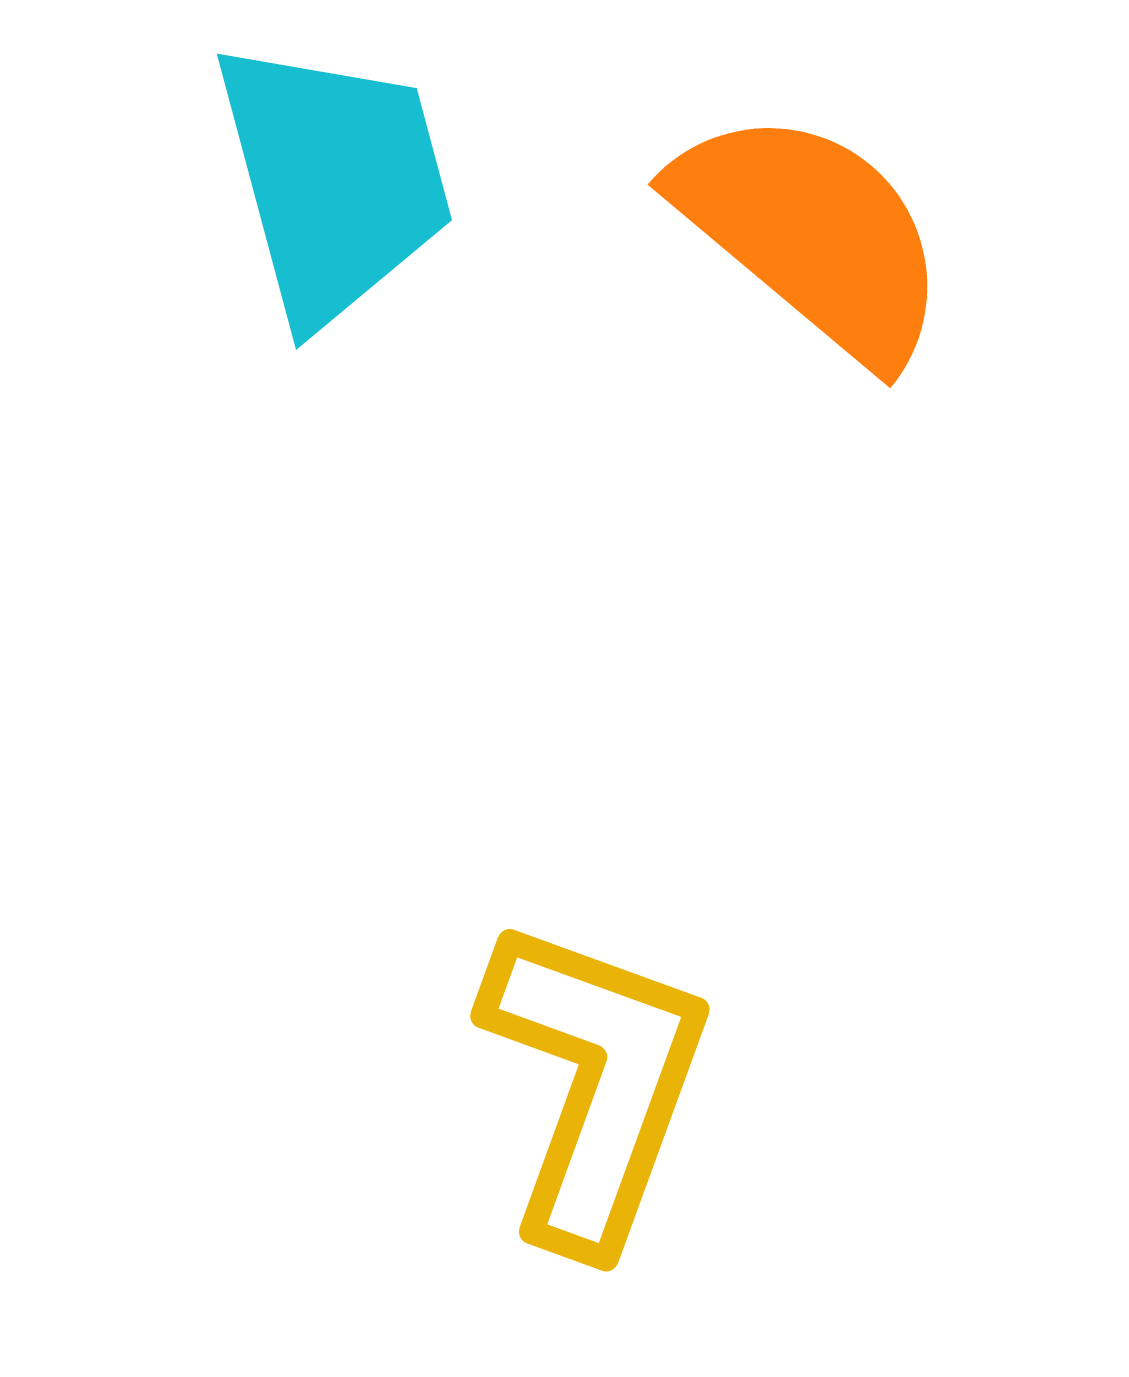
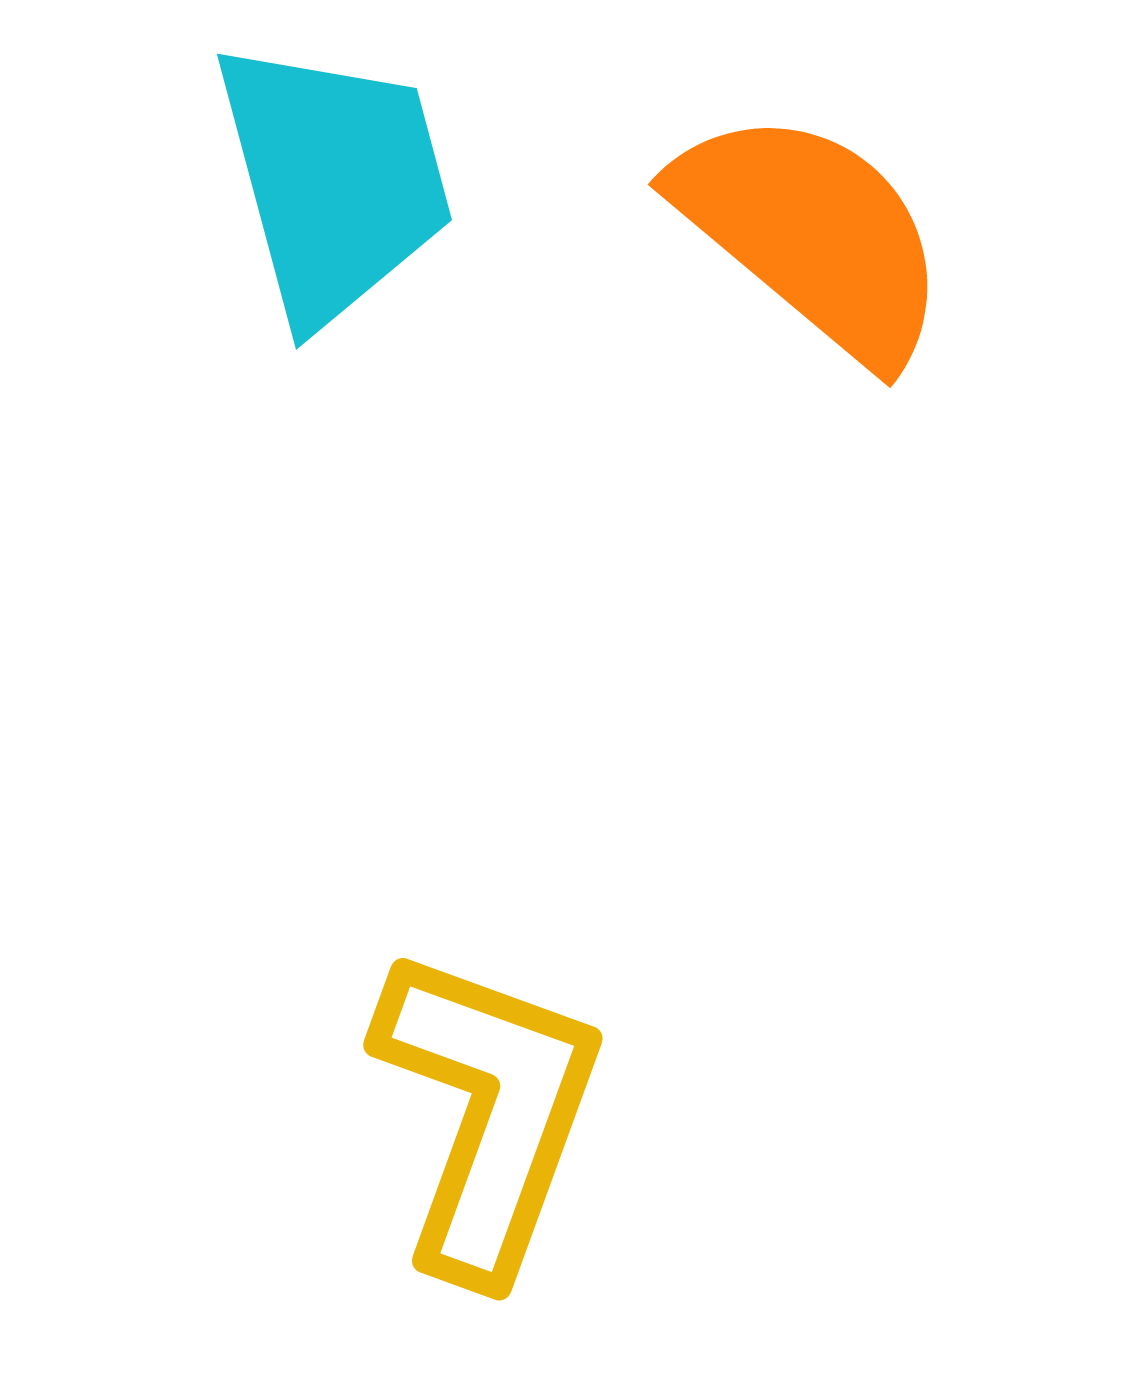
yellow L-shape: moved 107 px left, 29 px down
